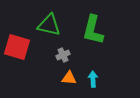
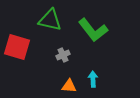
green triangle: moved 1 px right, 5 px up
green L-shape: rotated 52 degrees counterclockwise
orange triangle: moved 8 px down
